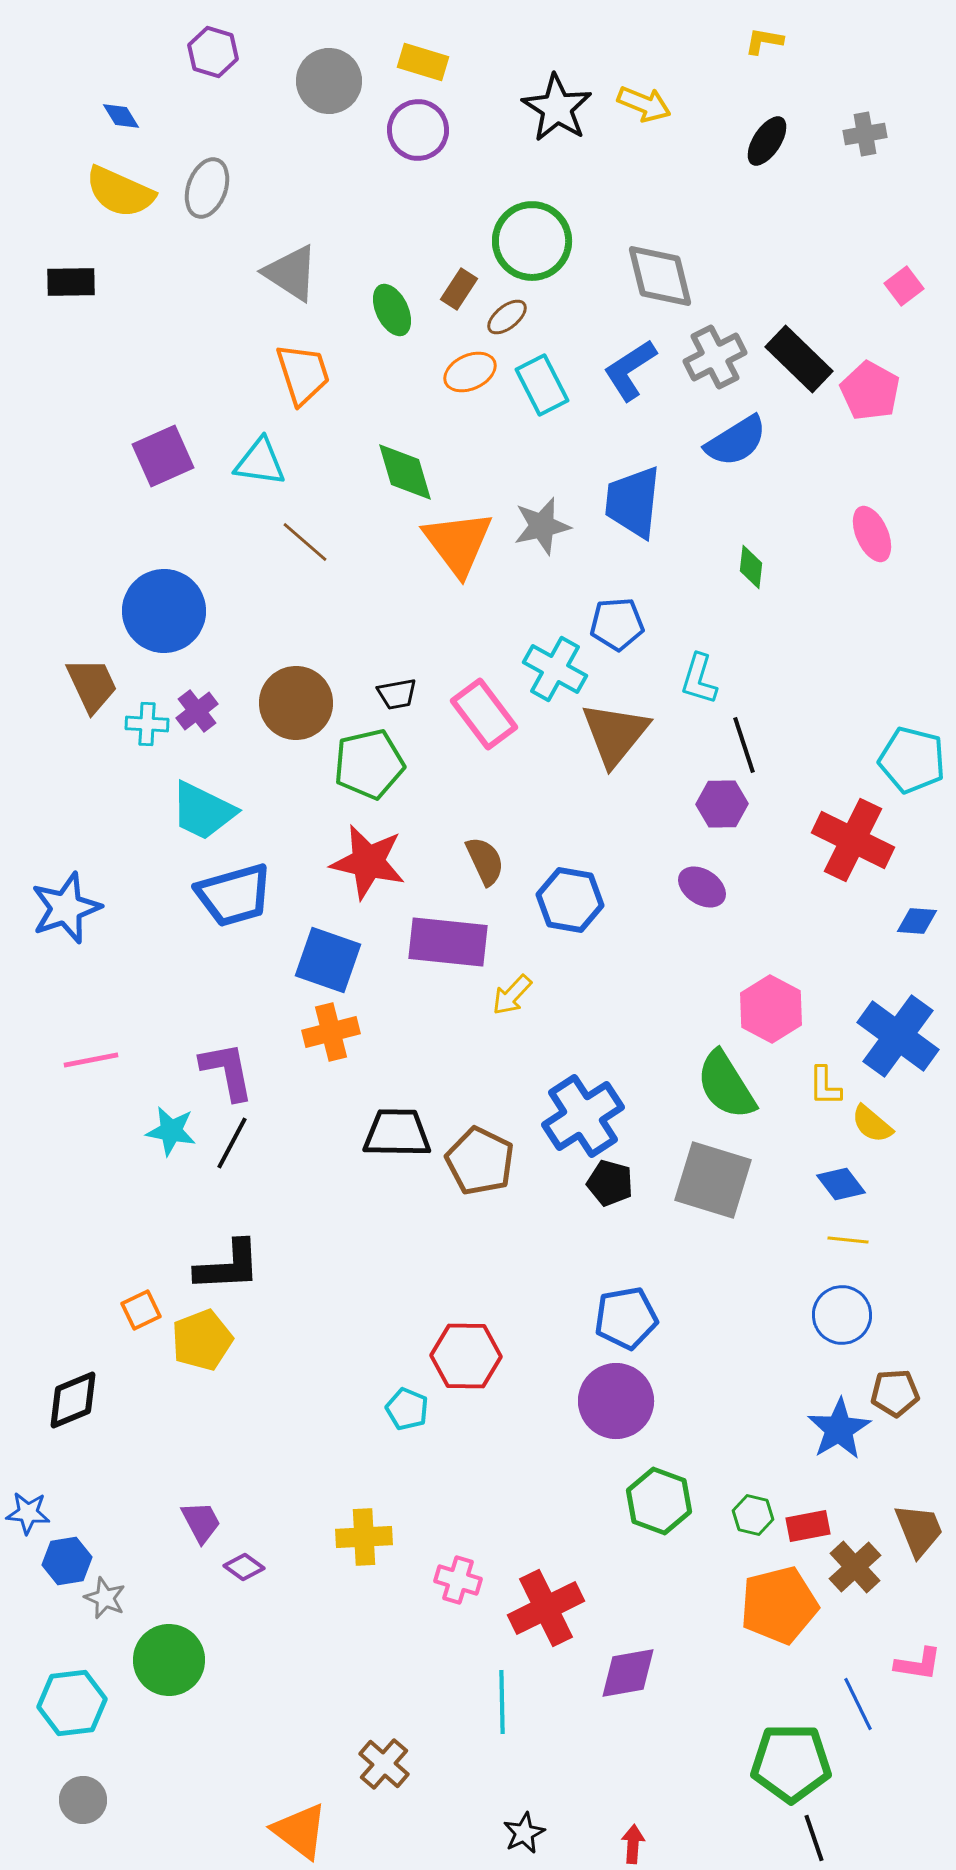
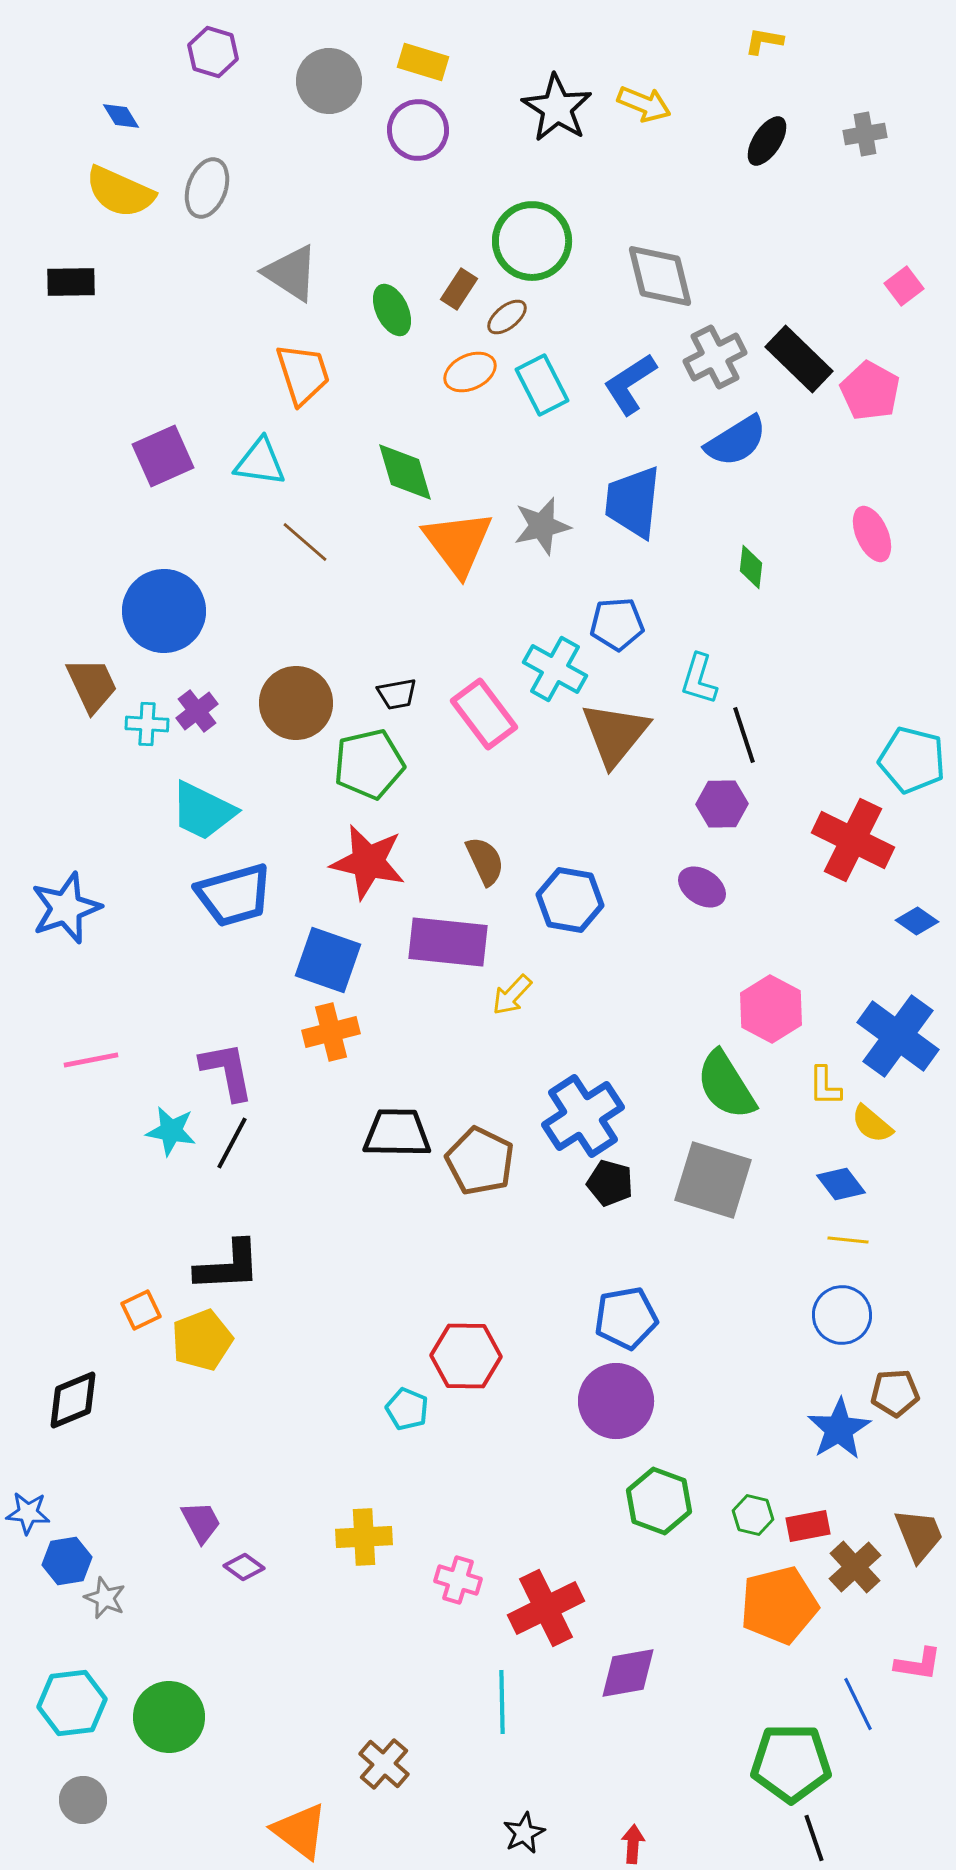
blue L-shape at (630, 370): moved 14 px down
black line at (744, 745): moved 10 px up
blue diamond at (917, 921): rotated 30 degrees clockwise
brown trapezoid at (919, 1530): moved 5 px down
green circle at (169, 1660): moved 57 px down
